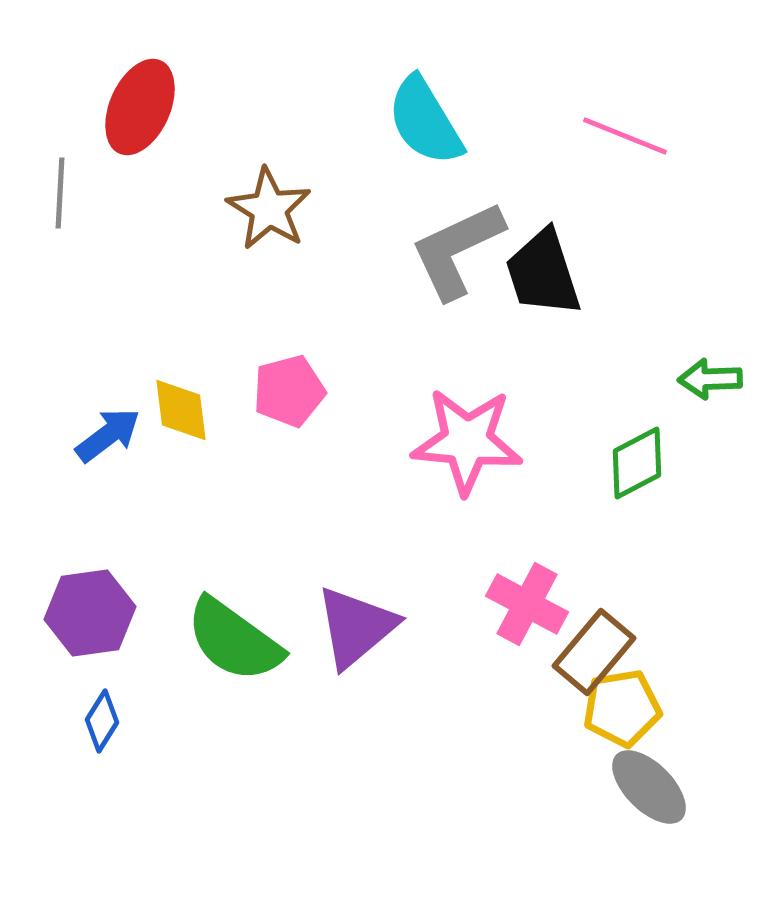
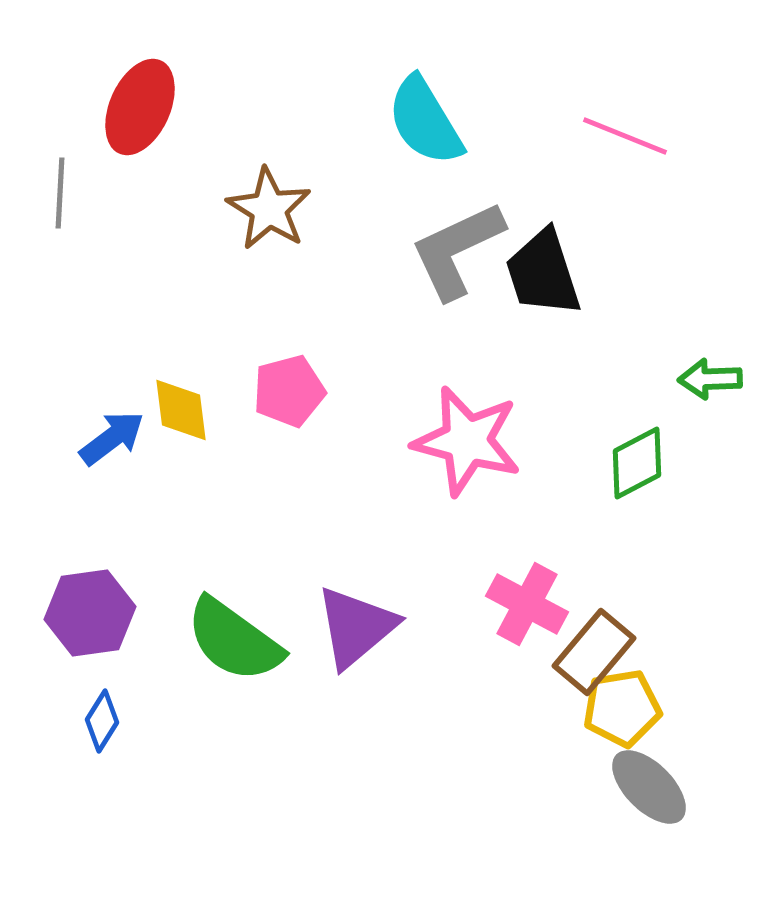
blue arrow: moved 4 px right, 3 px down
pink star: rotated 10 degrees clockwise
